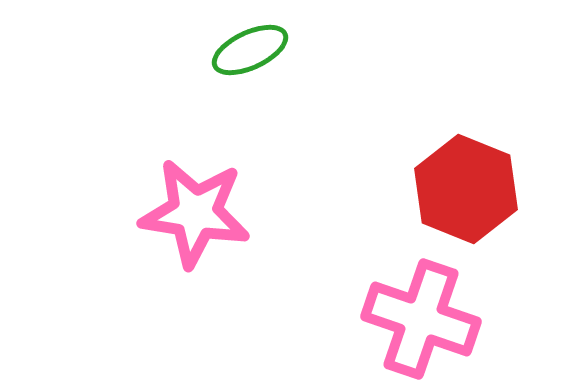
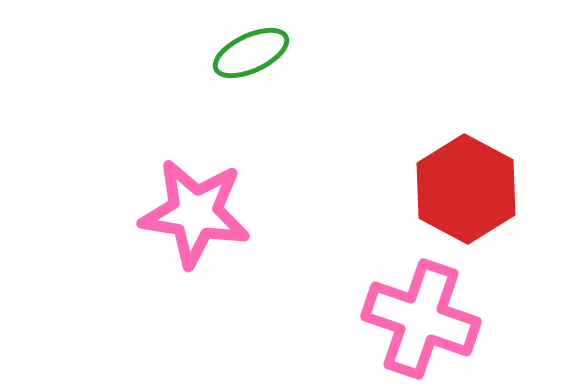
green ellipse: moved 1 px right, 3 px down
red hexagon: rotated 6 degrees clockwise
